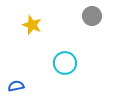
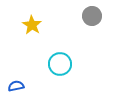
yellow star: rotated 12 degrees clockwise
cyan circle: moved 5 px left, 1 px down
